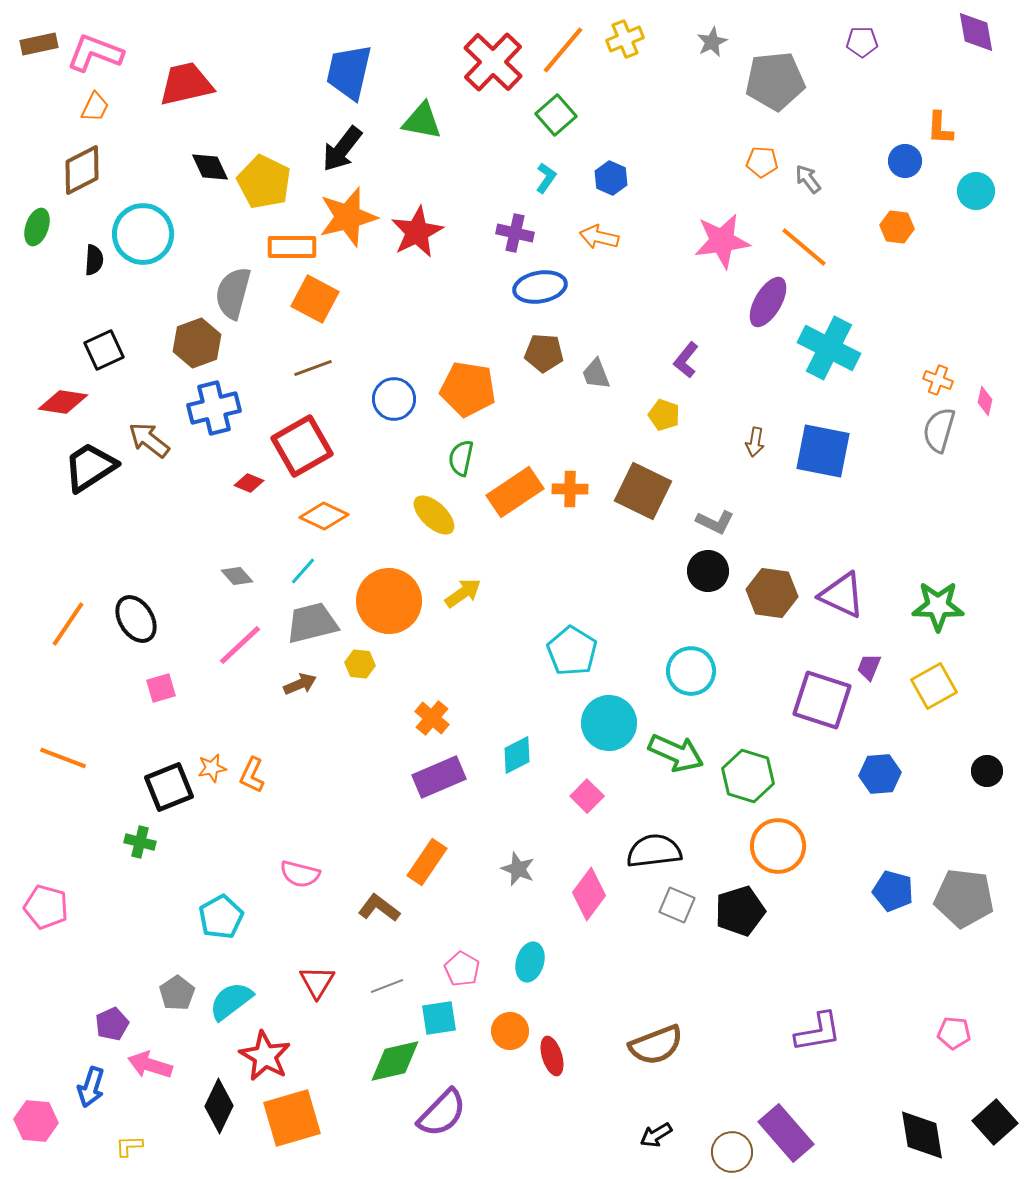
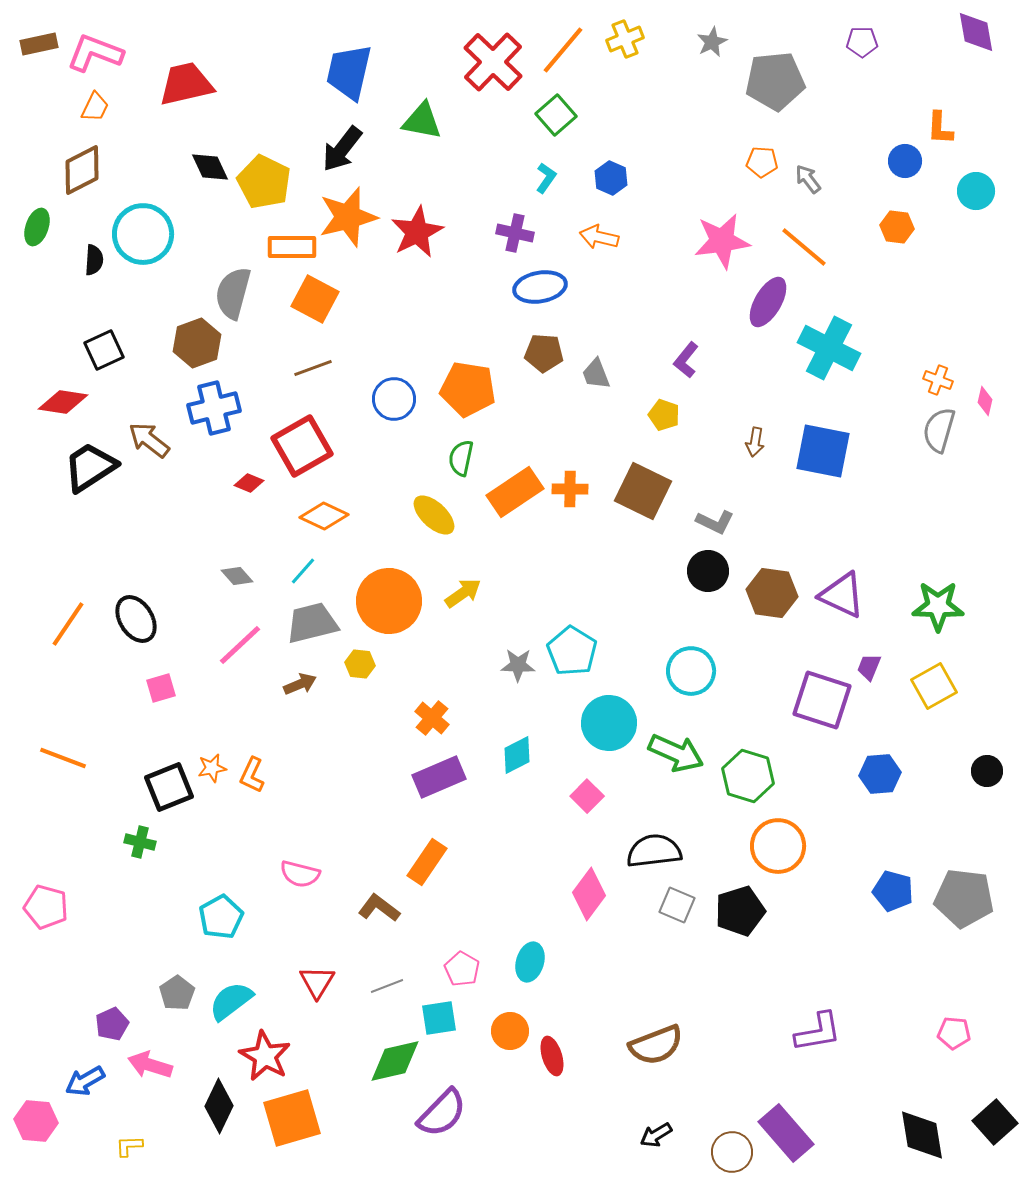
gray star at (518, 869): moved 204 px up; rotated 20 degrees counterclockwise
blue arrow at (91, 1087): moved 6 px left, 6 px up; rotated 42 degrees clockwise
